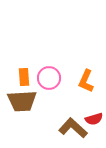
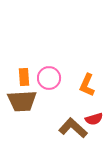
orange L-shape: moved 1 px right, 4 px down
